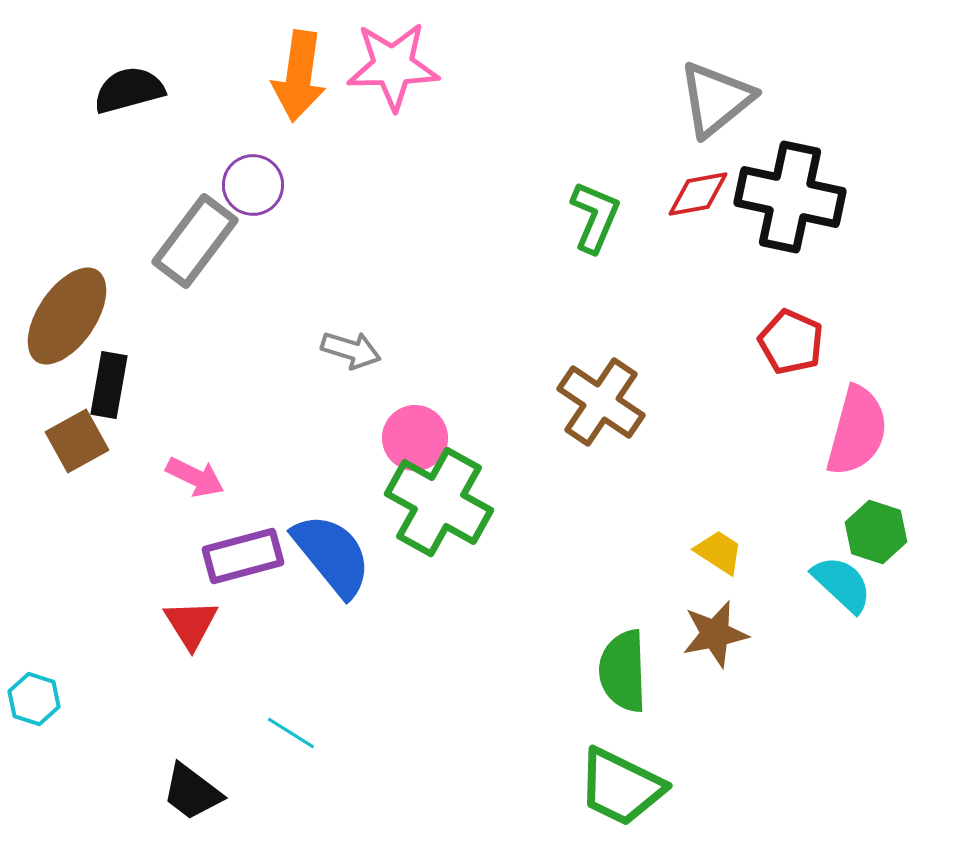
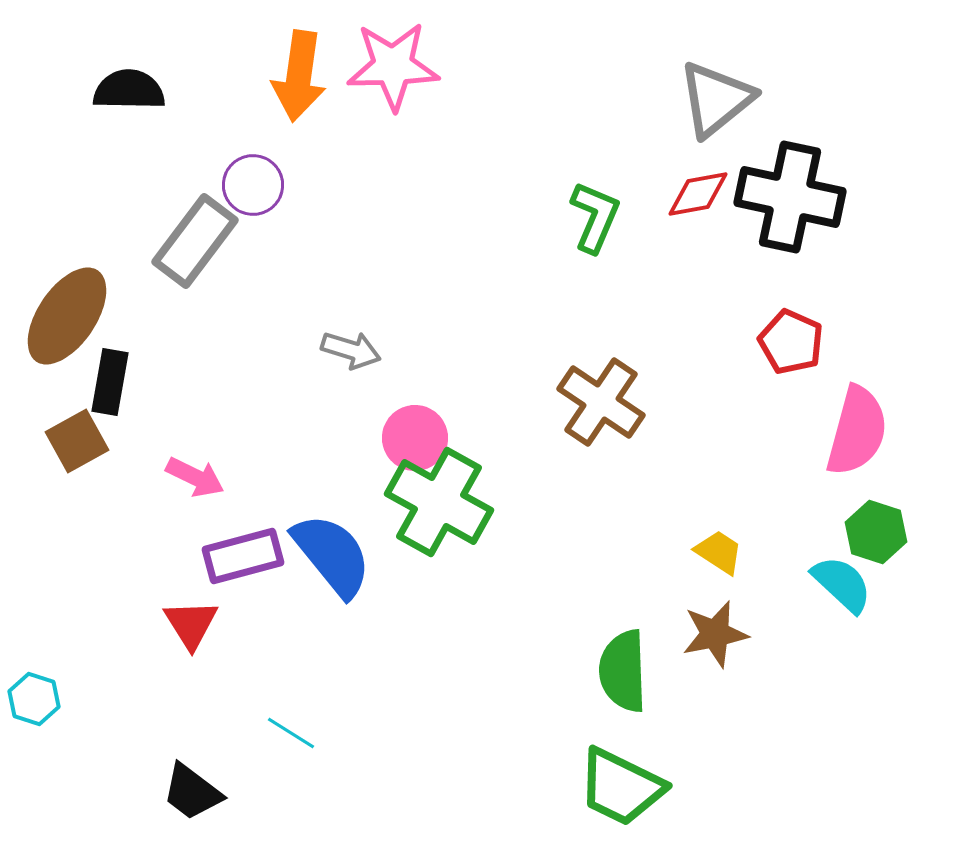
black semicircle: rotated 16 degrees clockwise
black rectangle: moved 1 px right, 3 px up
